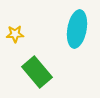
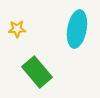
yellow star: moved 2 px right, 5 px up
